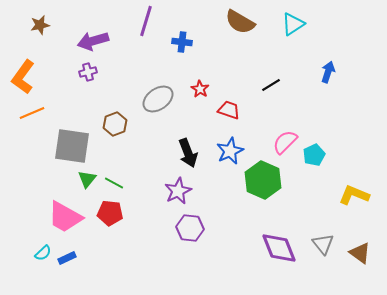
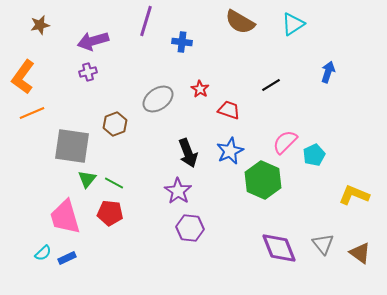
purple star: rotated 12 degrees counterclockwise
pink trapezoid: rotated 45 degrees clockwise
